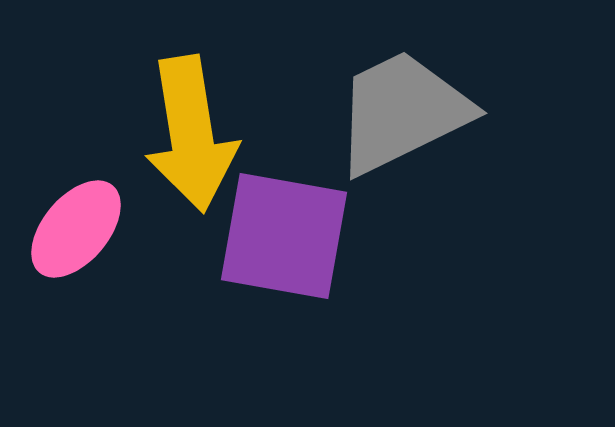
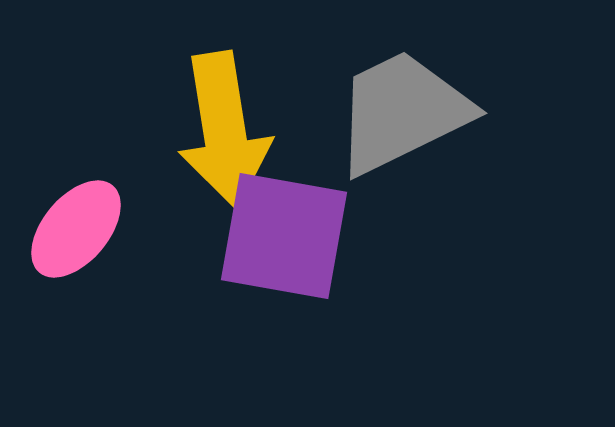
yellow arrow: moved 33 px right, 4 px up
